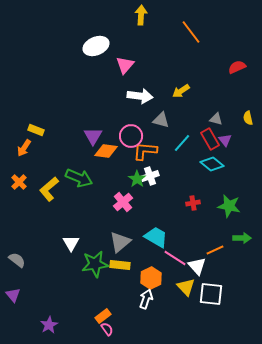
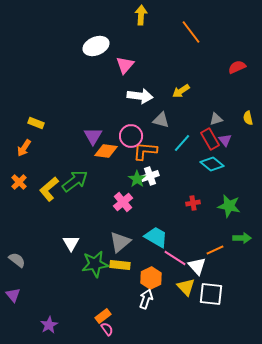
gray triangle at (216, 119): rotated 32 degrees counterclockwise
yellow rectangle at (36, 130): moved 7 px up
green arrow at (79, 178): moved 4 px left, 3 px down; rotated 60 degrees counterclockwise
